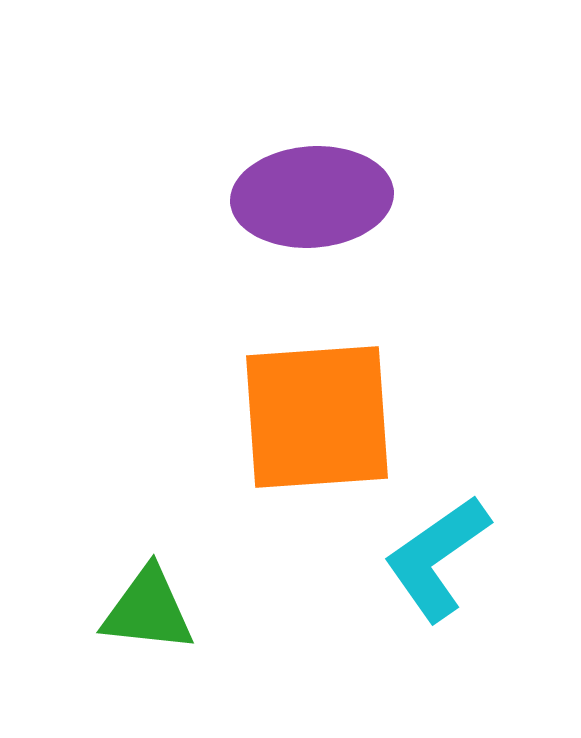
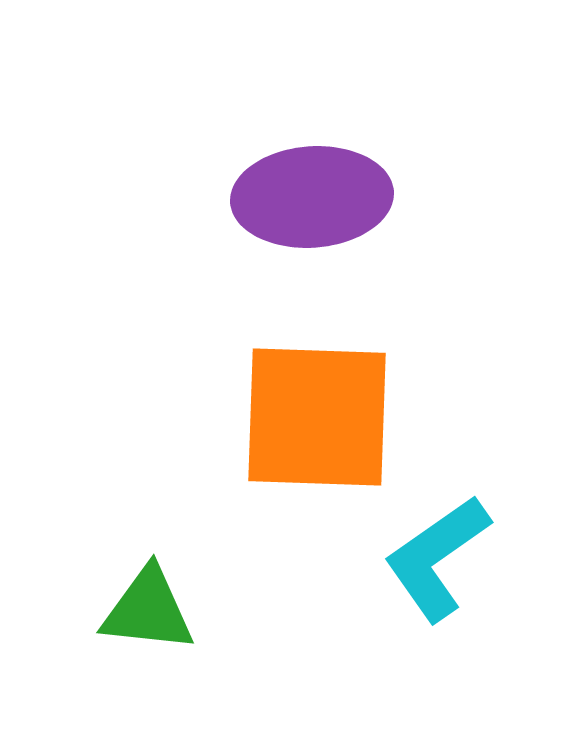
orange square: rotated 6 degrees clockwise
